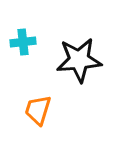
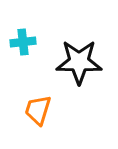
black star: moved 2 px down; rotated 6 degrees clockwise
